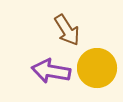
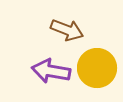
brown arrow: rotated 36 degrees counterclockwise
